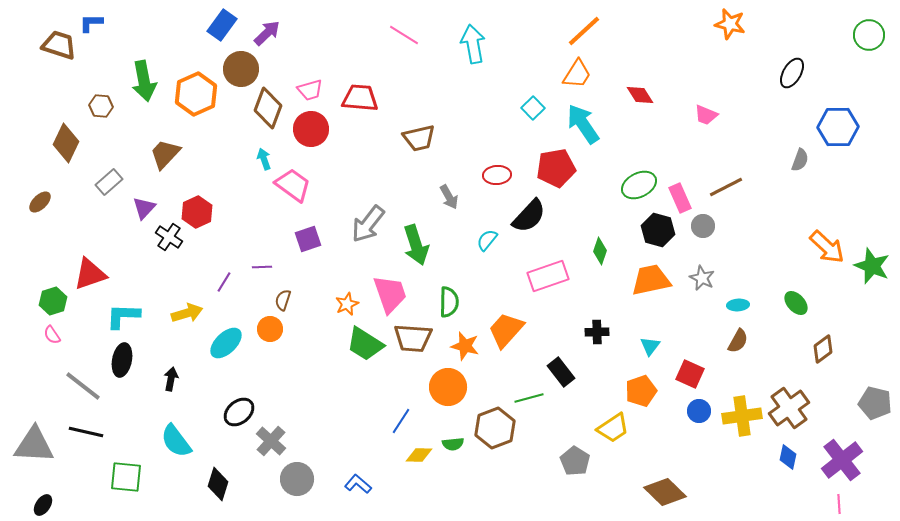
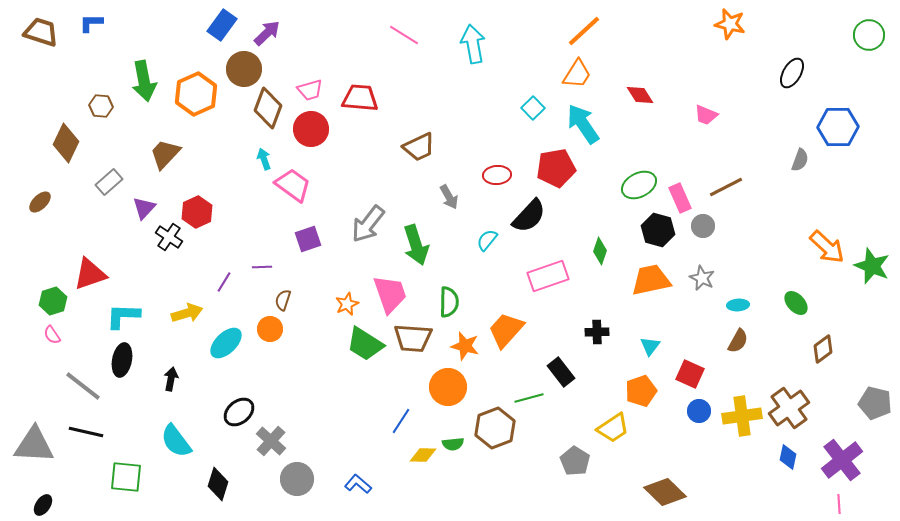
brown trapezoid at (59, 45): moved 18 px left, 13 px up
brown circle at (241, 69): moved 3 px right
brown trapezoid at (419, 138): moved 9 px down; rotated 12 degrees counterclockwise
yellow diamond at (419, 455): moved 4 px right
